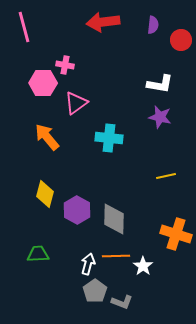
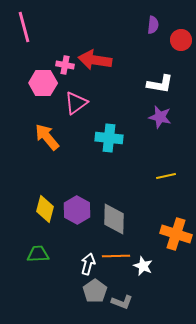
red arrow: moved 8 px left, 38 px down; rotated 16 degrees clockwise
yellow diamond: moved 15 px down
white star: rotated 12 degrees counterclockwise
